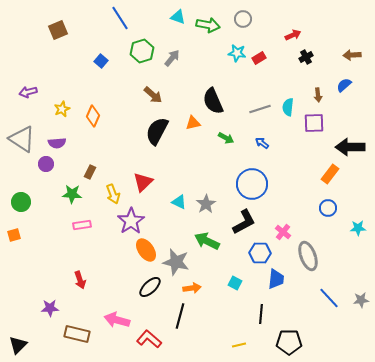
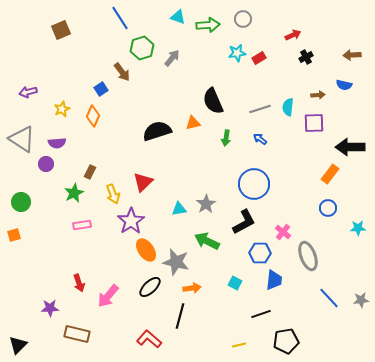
green arrow at (208, 25): rotated 15 degrees counterclockwise
brown square at (58, 30): moved 3 px right
green hexagon at (142, 51): moved 3 px up
cyan star at (237, 53): rotated 18 degrees counterclockwise
blue square at (101, 61): moved 28 px down; rotated 16 degrees clockwise
blue semicircle at (344, 85): rotated 126 degrees counterclockwise
brown arrow at (153, 95): moved 31 px left, 23 px up; rotated 12 degrees clockwise
brown arrow at (318, 95): rotated 88 degrees counterclockwise
black semicircle at (157, 131): rotated 44 degrees clockwise
green arrow at (226, 138): rotated 70 degrees clockwise
blue arrow at (262, 143): moved 2 px left, 4 px up
blue circle at (252, 184): moved 2 px right
green star at (72, 194): moved 2 px right, 1 px up; rotated 30 degrees counterclockwise
cyan triangle at (179, 202): moved 7 px down; rotated 35 degrees counterclockwise
blue trapezoid at (276, 279): moved 2 px left, 1 px down
red arrow at (80, 280): moved 1 px left, 3 px down
black line at (261, 314): rotated 66 degrees clockwise
pink arrow at (117, 320): moved 9 px left, 24 px up; rotated 65 degrees counterclockwise
black pentagon at (289, 342): moved 3 px left, 1 px up; rotated 10 degrees counterclockwise
